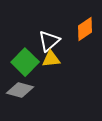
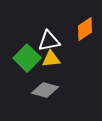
white triangle: rotated 30 degrees clockwise
green square: moved 2 px right, 4 px up
gray diamond: moved 25 px right
